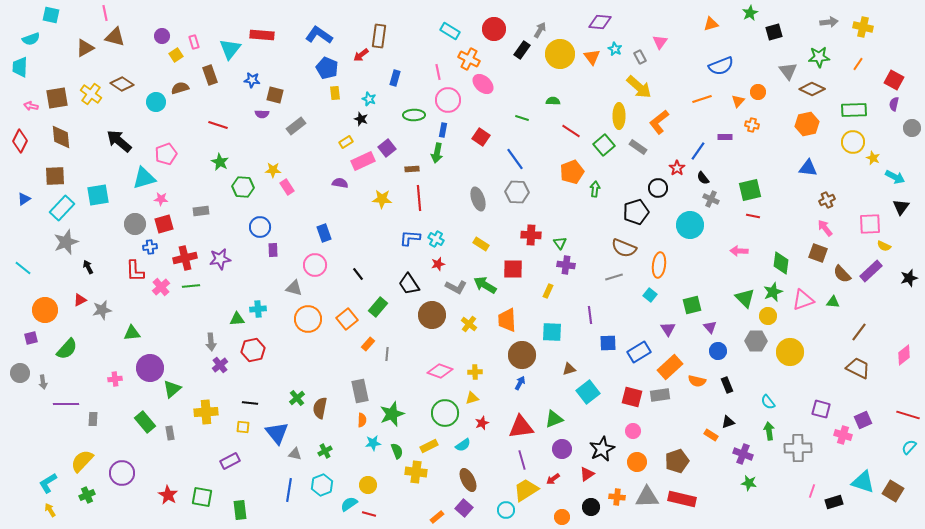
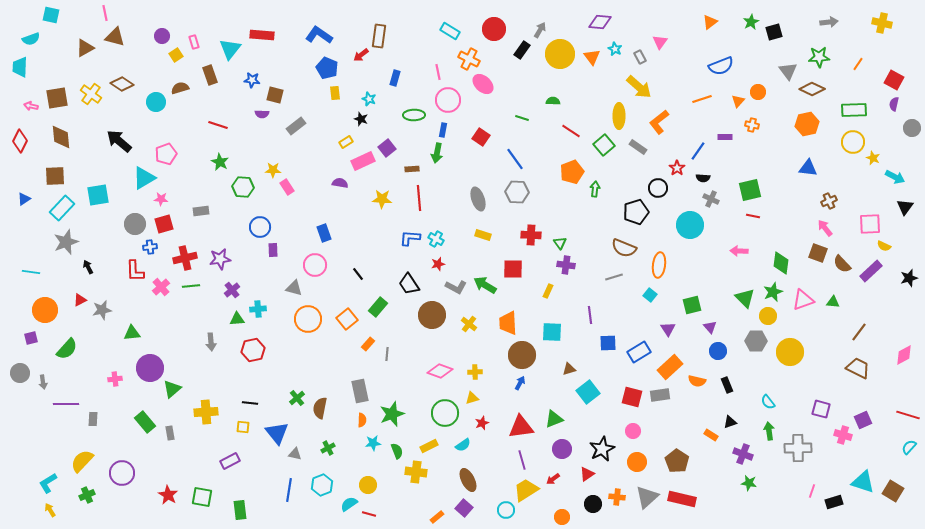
green star at (750, 13): moved 1 px right, 9 px down
orange triangle at (711, 24): moved 1 px left, 2 px up; rotated 21 degrees counterclockwise
yellow cross at (863, 27): moved 19 px right, 4 px up
cyan triangle at (144, 178): rotated 15 degrees counterclockwise
black semicircle at (703, 178): rotated 48 degrees counterclockwise
brown cross at (827, 200): moved 2 px right, 1 px down
black triangle at (901, 207): moved 4 px right
yellow rectangle at (481, 244): moved 2 px right, 9 px up; rotated 14 degrees counterclockwise
cyan line at (23, 268): moved 8 px right, 4 px down; rotated 30 degrees counterclockwise
brown semicircle at (842, 274): moved 10 px up
orange trapezoid at (507, 320): moved 1 px right, 3 px down
pink diamond at (904, 355): rotated 10 degrees clockwise
purple cross at (220, 365): moved 12 px right, 75 px up
black triangle at (728, 422): moved 2 px right
green cross at (325, 451): moved 3 px right, 3 px up
brown pentagon at (677, 461): rotated 20 degrees counterclockwise
gray triangle at (647, 497): rotated 40 degrees counterclockwise
black circle at (591, 507): moved 2 px right, 3 px up
